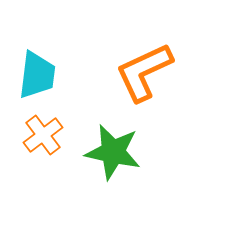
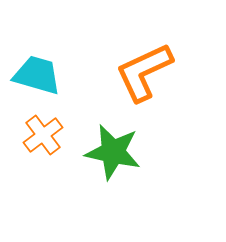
cyan trapezoid: rotated 81 degrees counterclockwise
